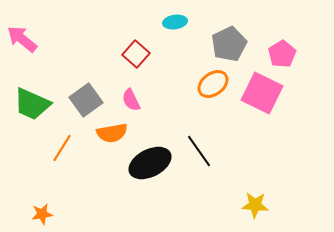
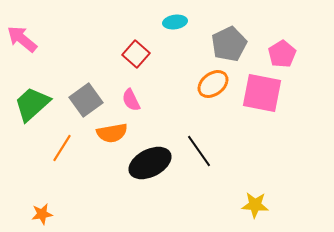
pink square: rotated 15 degrees counterclockwise
green trapezoid: rotated 114 degrees clockwise
